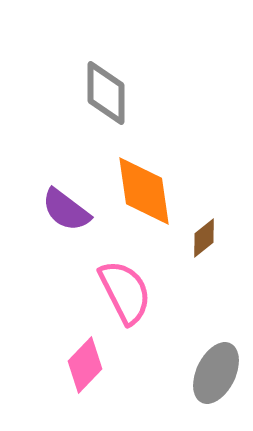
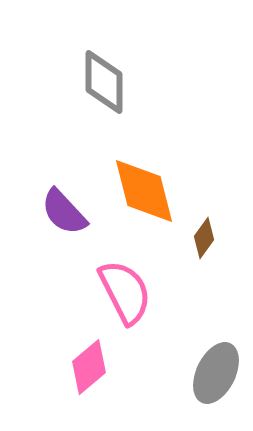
gray diamond: moved 2 px left, 11 px up
orange diamond: rotated 6 degrees counterclockwise
purple semicircle: moved 2 px left, 2 px down; rotated 10 degrees clockwise
brown diamond: rotated 15 degrees counterclockwise
pink diamond: moved 4 px right, 2 px down; rotated 6 degrees clockwise
